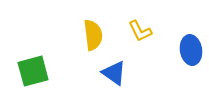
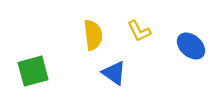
yellow L-shape: moved 1 px left
blue ellipse: moved 4 px up; rotated 40 degrees counterclockwise
